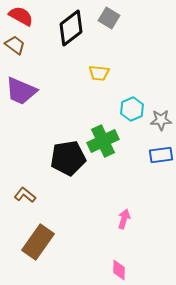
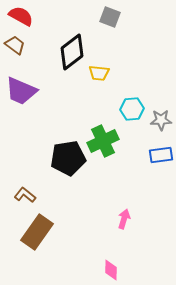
gray square: moved 1 px right, 1 px up; rotated 10 degrees counterclockwise
black diamond: moved 1 px right, 24 px down
cyan hexagon: rotated 20 degrees clockwise
brown rectangle: moved 1 px left, 10 px up
pink diamond: moved 8 px left
